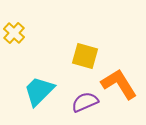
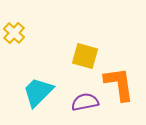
orange L-shape: rotated 24 degrees clockwise
cyan trapezoid: moved 1 px left, 1 px down
purple semicircle: rotated 12 degrees clockwise
